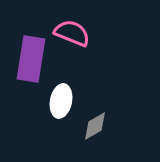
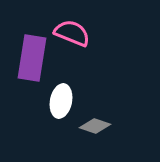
purple rectangle: moved 1 px right, 1 px up
gray diamond: rotated 48 degrees clockwise
